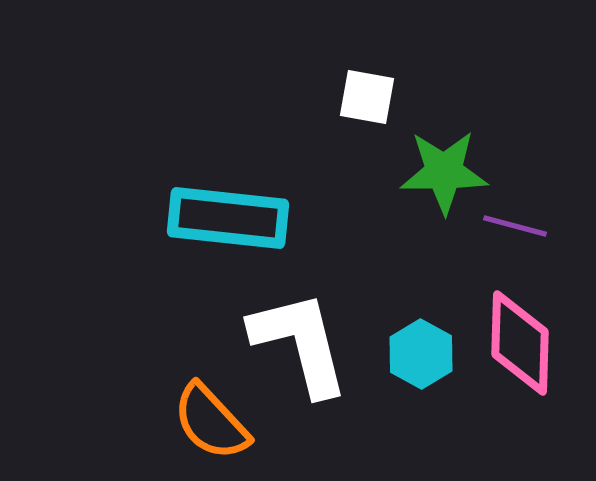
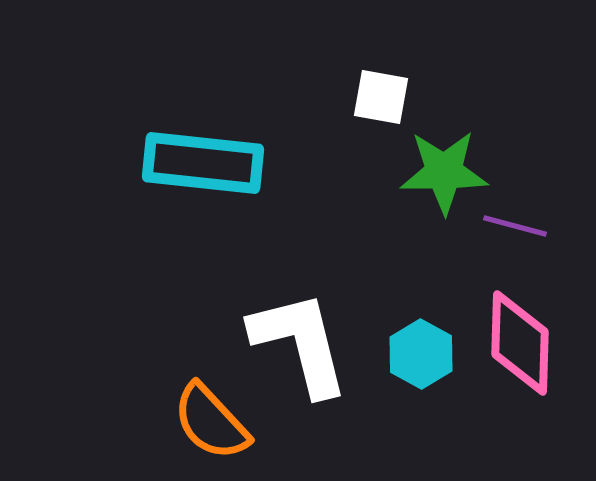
white square: moved 14 px right
cyan rectangle: moved 25 px left, 55 px up
